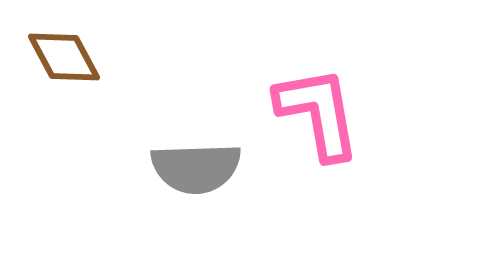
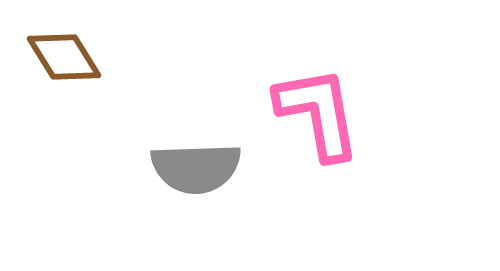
brown diamond: rotated 4 degrees counterclockwise
